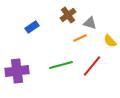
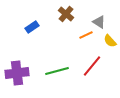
brown cross: moved 2 px left, 1 px up; rotated 14 degrees counterclockwise
gray triangle: moved 9 px right, 1 px up; rotated 16 degrees clockwise
orange line: moved 6 px right, 3 px up
green line: moved 4 px left, 6 px down
purple cross: moved 2 px down
